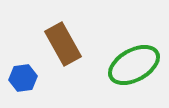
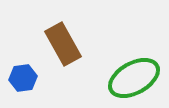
green ellipse: moved 13 px down
